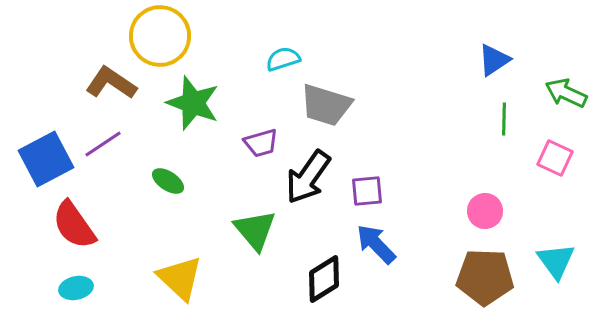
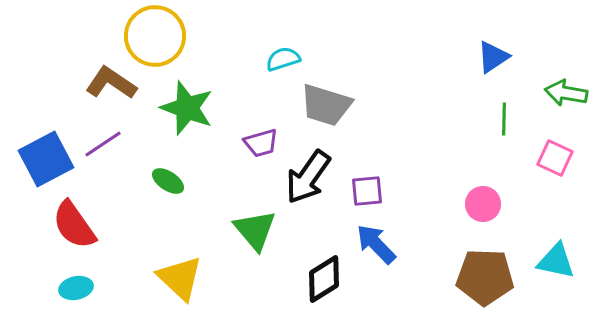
yellow circle: moved 5 px left
blue triangle: moved 1 px left, 3 px up
green arrow: rotated 15 degrees counterclockwise
green star: moved 6 px left, 5 px down
pink circle: moved 2 px left, 7 px up
cyan triangle: rotated 42 degrees counterclockwise
